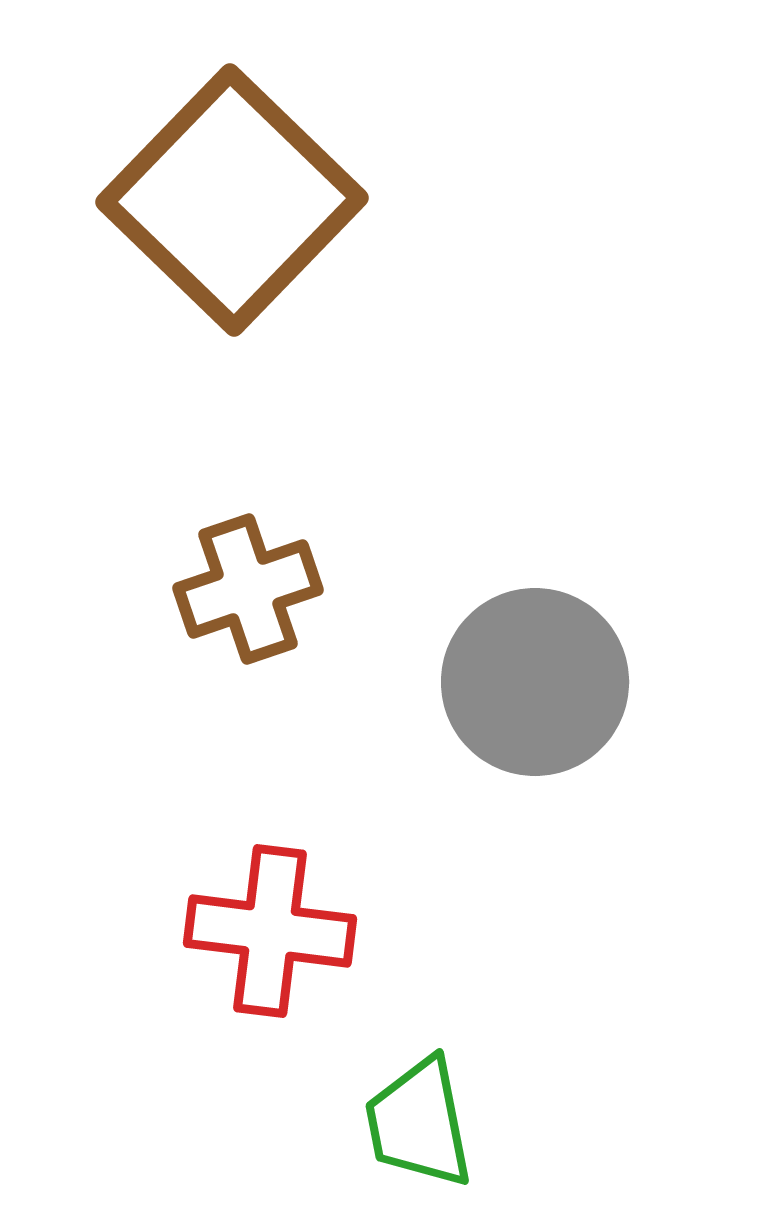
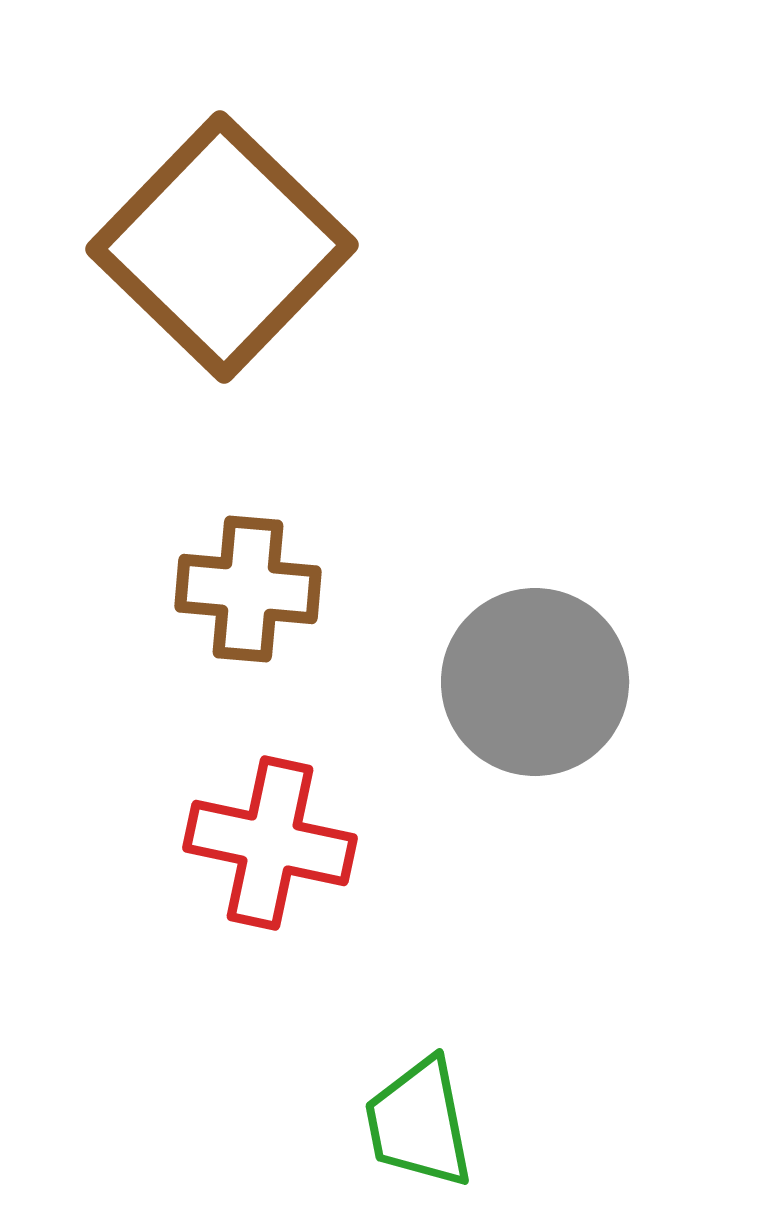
brown square: moved 10 px left, 47 px down
brown cross: rotated 24 degrees clockwise
red cross: moved 88 px up; rotated 5 degrees clockwise
